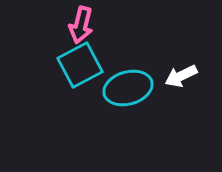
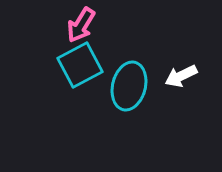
pink arrow: rotated 18 degrees clockwise
cyan ellipse: moved 1 px right, 2 px up; rotated 60 degrees counterclockwise
